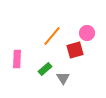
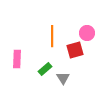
orange line: rotated 40 degrees counterclockwise
